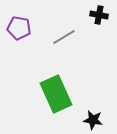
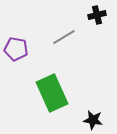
black cross: moved 2 px left; rotated 24 degrees counterclockwise
purple pentagon: moved 3 px left, 21 px down
green rectangle: moved 4 px left, 1 px up
